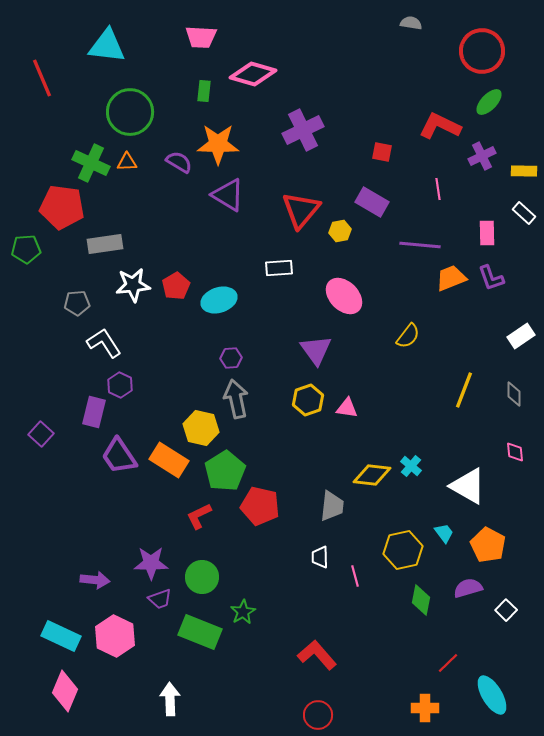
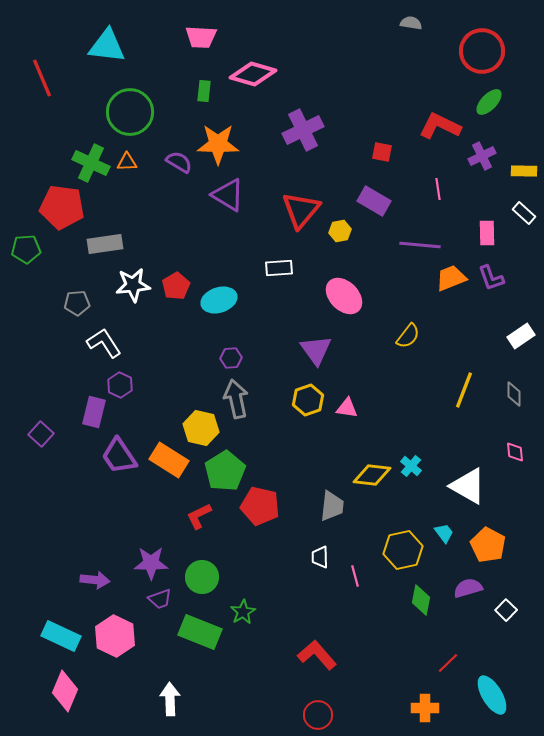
purple rectangle at (372, 202): moved 2 px right, 1 px up
